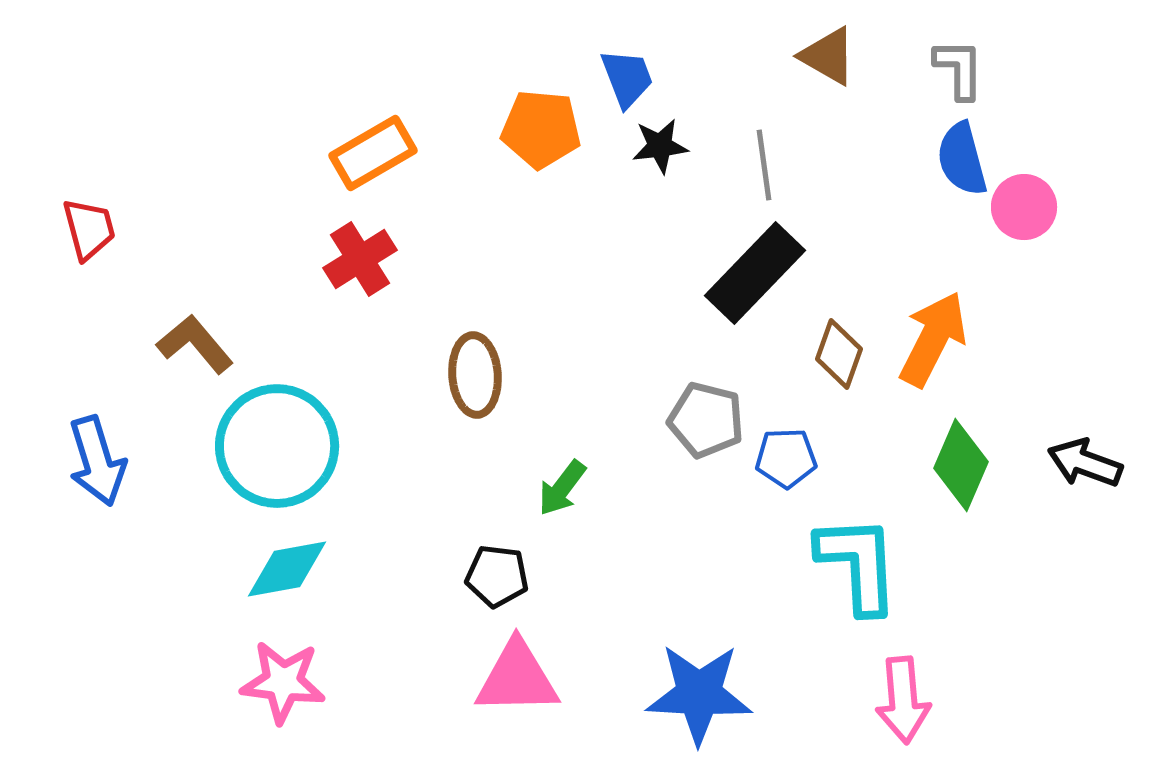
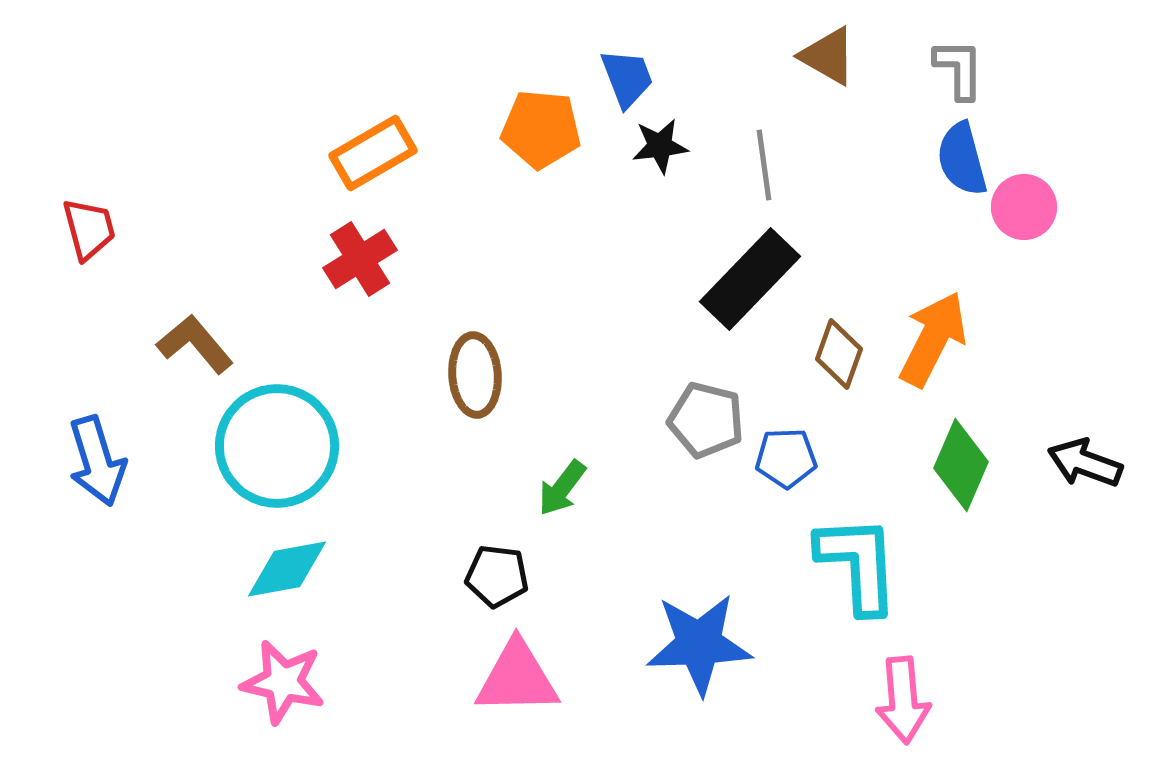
black rectangle: moved 5 px left, 6 px down
pink star: rotated 6 degrees clockwise
blue star: moved 50 px up; rotated 5 degrees counterclockwise
